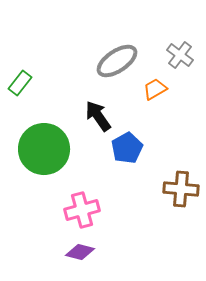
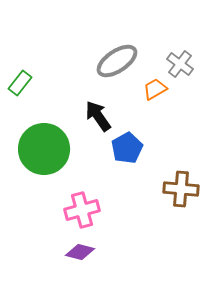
gray cross: moved 9 px down
